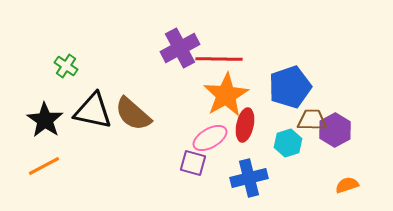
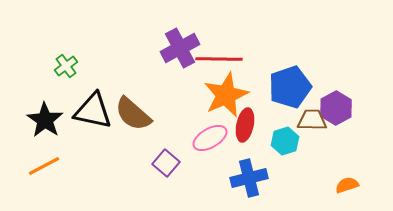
green cross: rotated 20 degrees clockwise
orange star: rotated 6 degrees clockwise
purple hexagon: moved 1 px right, 22 px up
cyan hexagon: moved 3 px left, 2 px up
purple square: moved 27 px left; rotated 24 degrees clockwise
